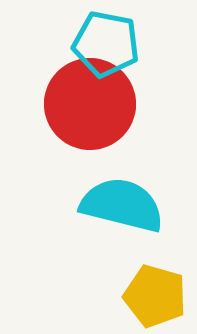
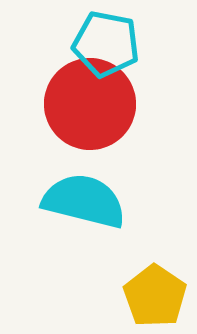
cyan semicircle: moved 38 px left, 4 px up
yellow pentagon: rotated 18 degrees clockwise
